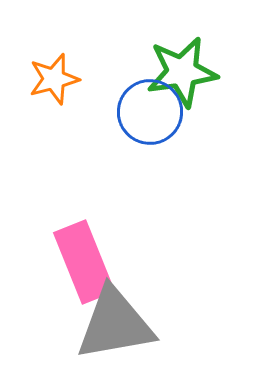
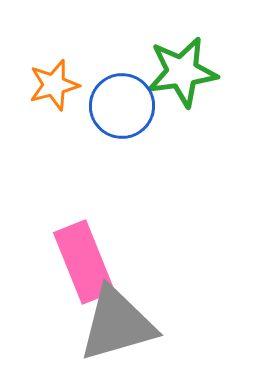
orange star: moved 6 px down
blue circle: moved 28 px left, 6 px up
gray triangle: moved 2 px right; rotated 6 degrees counterclockwise
